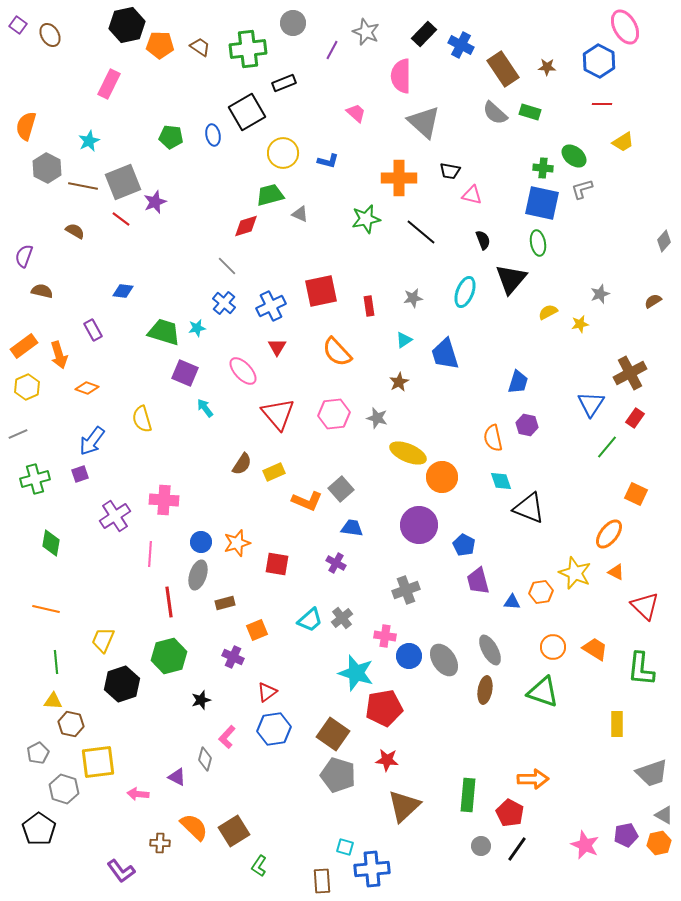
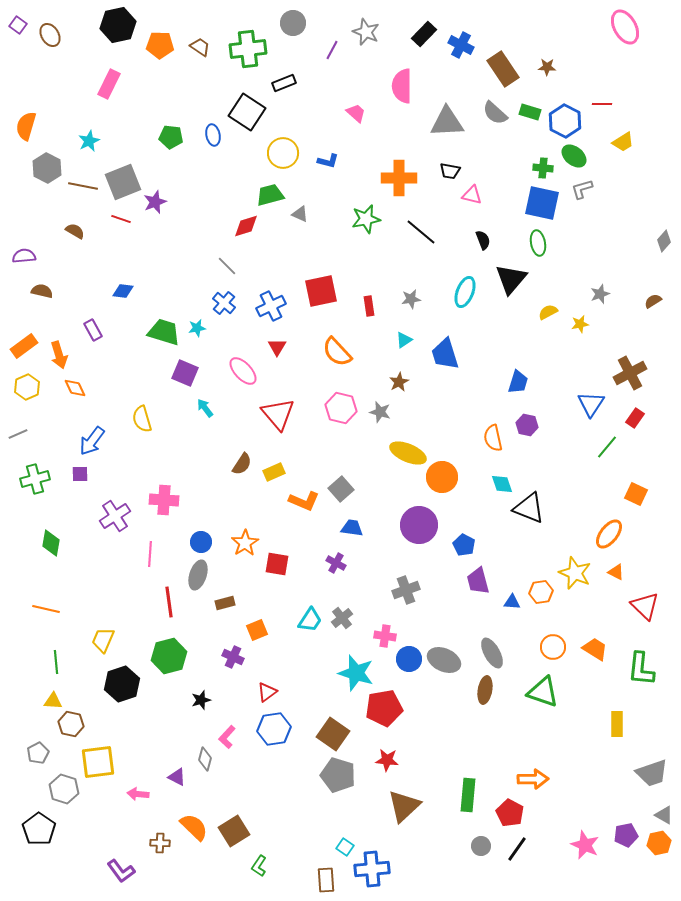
black hexagon at (127, 25): moved 9 px left
blue hexagon at (599, 61): moved 34 px left, 60 px down
pink semicircle at (401, 76): moved 1 px right, 10 px down
black square at (247, 112): rotated 27 degrees counterclockwise
gray triangle at (424, 122): moved 23 px right; rotated 45 degrees counterclockwise
red line at (121, 219): rotated 18 degrees counterclockwise
purple semicircle at (24, 256): rotated 65 degrees clockwise
gray star at (413, 298): moved 2 px left, 1 px down
orange diamond at (87, 388): moved 12 px left; rotated 45 degrees clockwise
pink hexagon at (334, 414): moved 7 px right, 6 px up; rotated 20 degrees clockwise
gray star at (377, 418): moved 3 px right, 6 px up
purple square at (80, 474): rotated 18 degrees clockwise
cyan diamond at (501, 481): moved 1 px right, 3 px down
orange L-shape at (307, 501): moved 3 px left
orange star at (237, 543): moved 8 px right; rotated 16 degrees counterclockwise
cyan trapezoid at (310, 620): rotated 16 degrees counterclockwise
gray ellipse at (490, 650): moved 2 px right, 3 px down
blue circle at (409, 656): moved 3 px down
gray ellipse at (444, 660): rotated 32 degrees counterclockwise
cyan square at (345, 847): rotated 18 degrees clockwise
brown rectangle at (322, 881): moved 4 px right, 1 px up
